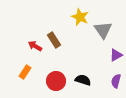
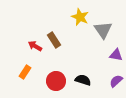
purple triangle: rotated 40 degrees clockwise
purple semicircle: rotated 32 degrees clockwise
